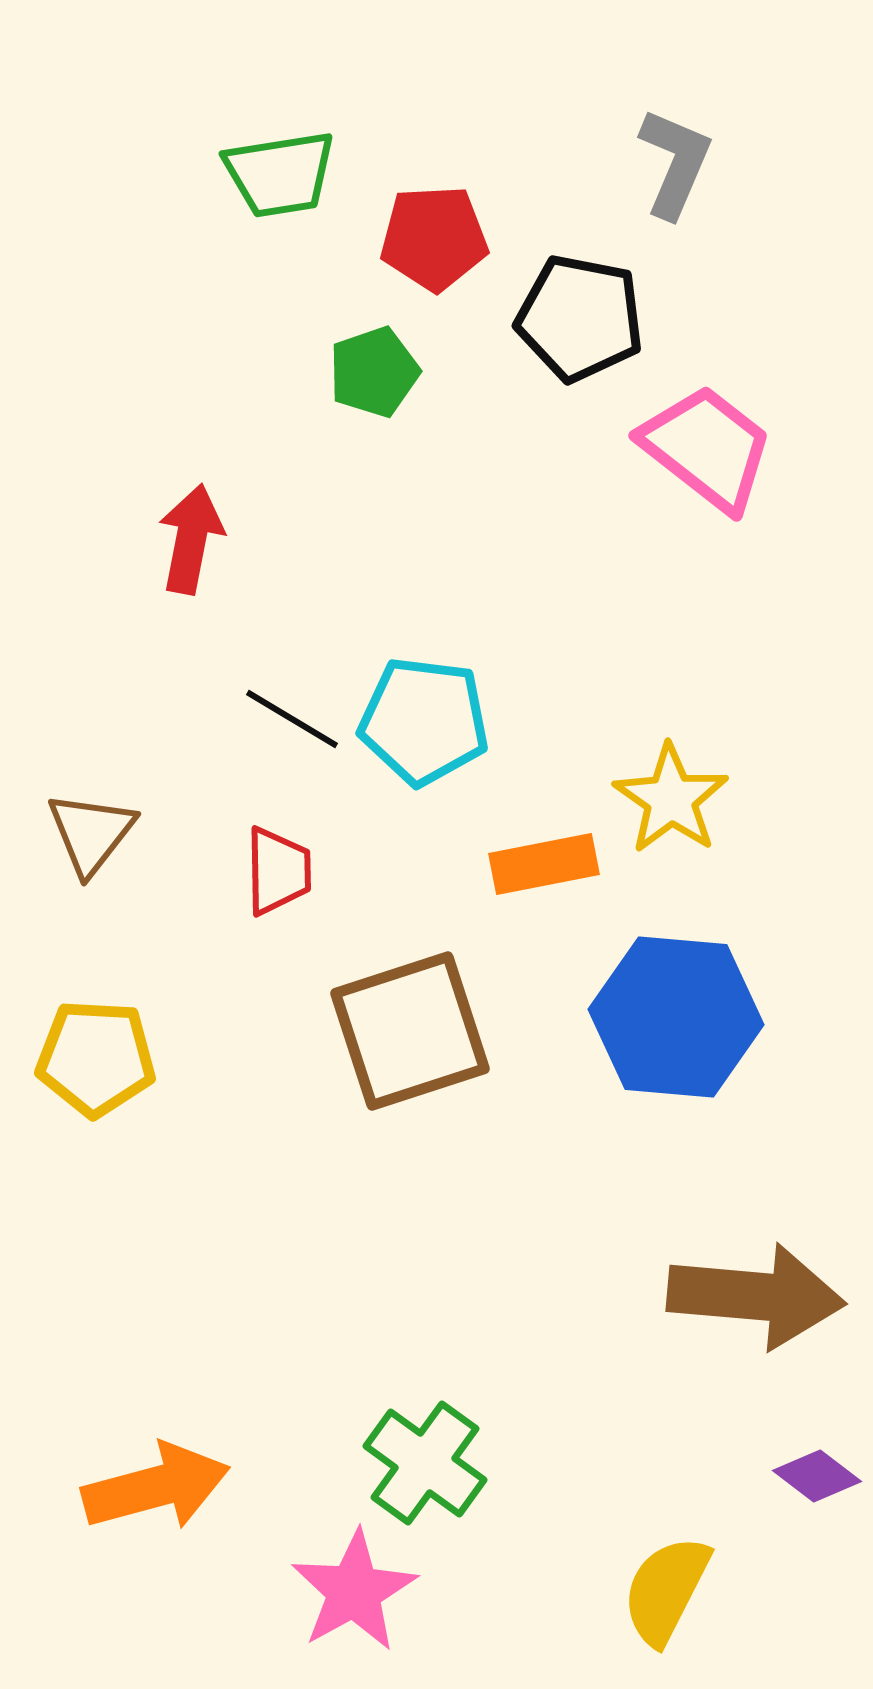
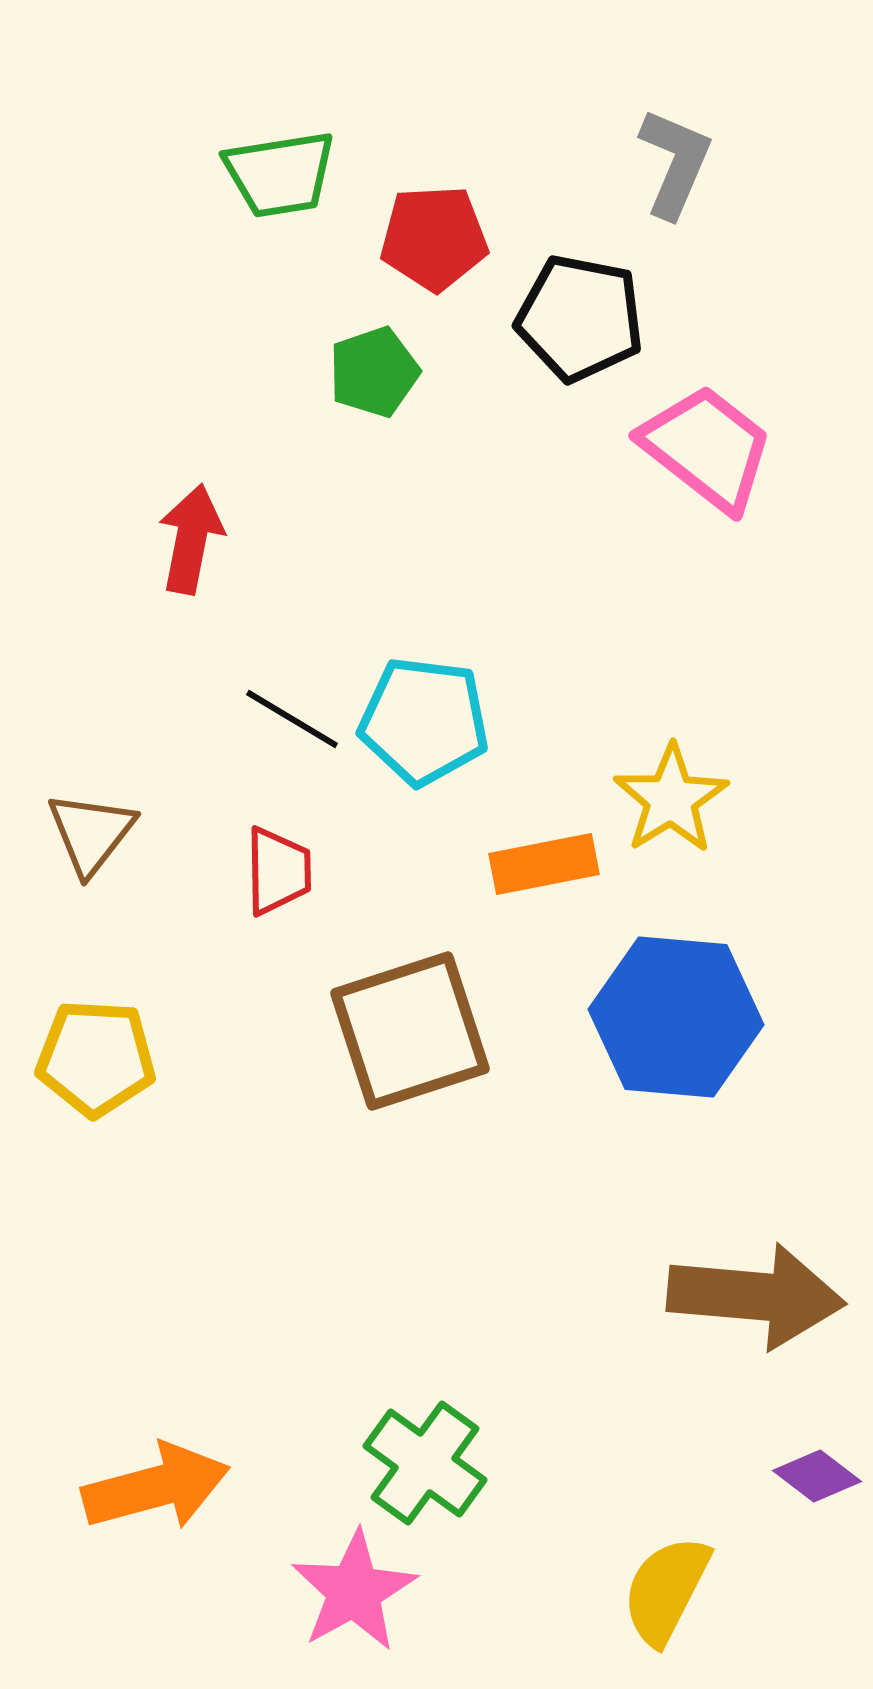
yellow star: rotated 5 degrees clockwise
